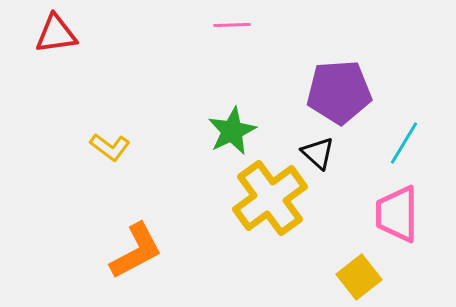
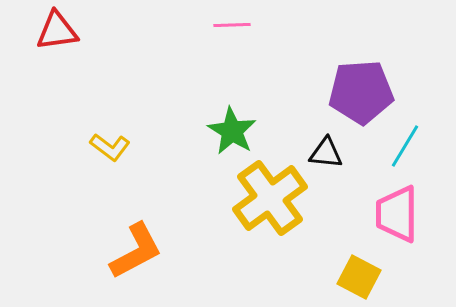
red triangle: moved 1 px right, 3 px up
purple pentagon: moved 22 px right
green star: rotated 15 degrees counterclockwise
cyan line: moved 1 px right, 3 px down
black triangle: moved 8 px right; rotated 36 degrees counterclockwise
yellow square: rotated 24 degrees counterclockwise
